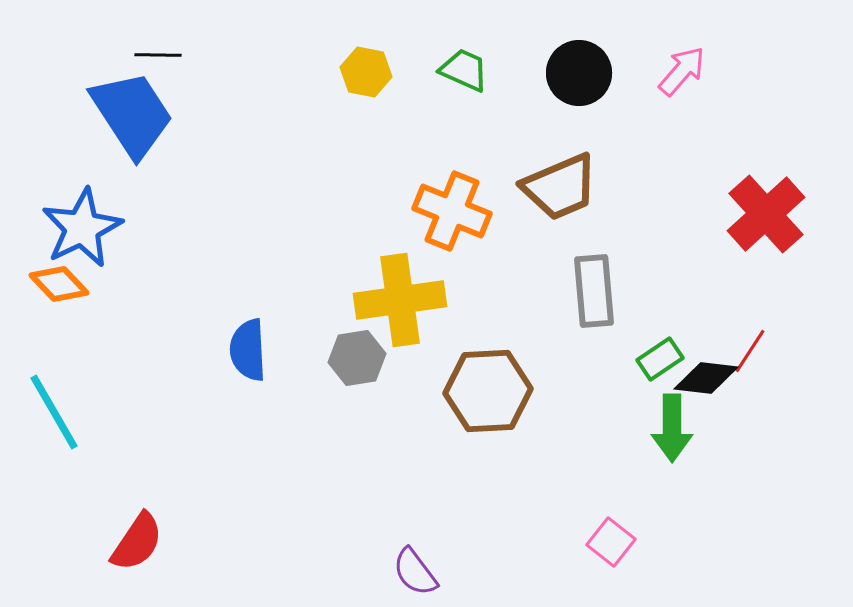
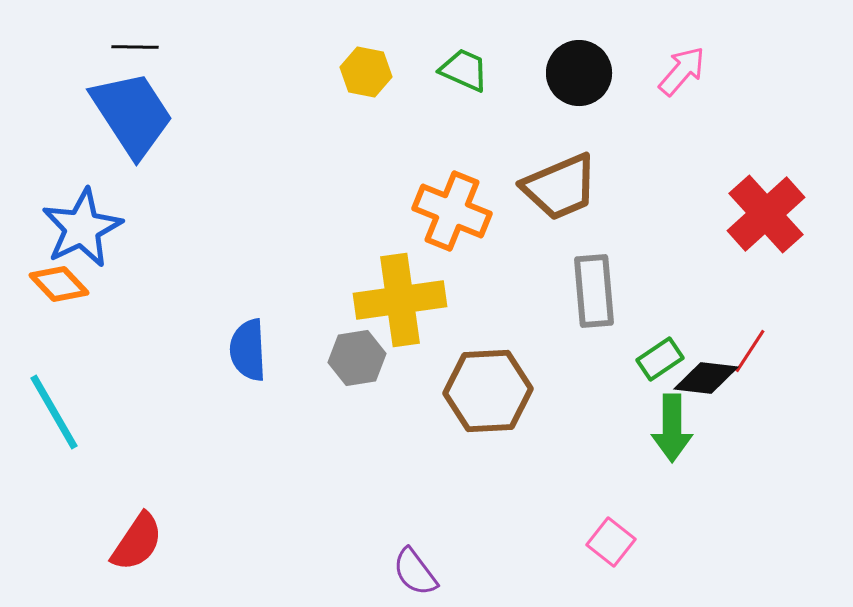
black line: moved 23 px left, 8 px up
